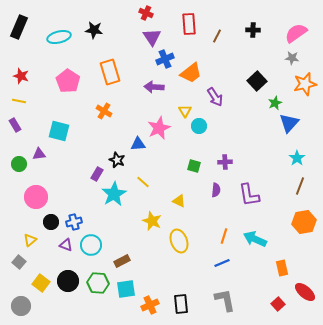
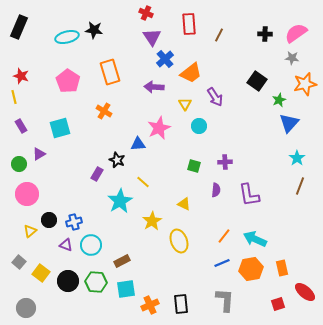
black cross at (253, 30): moved 12 px right, 4 px down
brown line at (217, 36): moved 2 px right, 1 px up
cyan ellipse at (59, 37): moved 8 px right
blue cross at (165, 59): rotated 18 degrees counterclockwise
black square at (257, 81): rotated 12 degrees counterclockwise
yellow line at (19, 101): moved 5 px left, 4 px up; rotated 64 degrees clockwise
green star at (275, 103): moved 4 px right, 3 px up
yellow triangle at (185, 111): moved 7 px up
purple rectangle at (15, 125): moved 6 px right, 1 px down
cyan square at (59, 131): moved 1 px right, 3 px up; rotated 30 degrees counterclockwise
purple triangle at (39, 154): rotated 24 degrees counterclockwise
cyan star at (114, 194): moved 6 px right, 7 px down
pink circle at (36, 197): moved 9 px left, 3 px up
yellow triangle at (179, 201): moved 5 px right, 3 px down
yellow star at (152, 221): rotated 18 degrees clockwise
black circle at (51, 222): moved 2 px left, 2 px up
orange hexagon at (304, 222): moved 53 px left, 47 px down
orange line at (224, 236): rotated 21 degrees clockwise
yellow triangle at (30, 240): moved 9 px up
yellow square at (41, 283): moved 10 px up
green hexagon at (98, 283): moved 2 px left, 1 px up
gray L-shape at (225, 300): rotated 15 degrees clockwise
red square at (278, 304): rotated 24 degrees clockwise
gray circle at (21, 306): moved 5 px right, 2 px down
